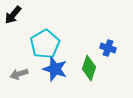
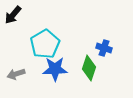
blue cross: moved 4 px left
blue star: rotated 20 degrees counterclockwise
gray arrow: moved 3 px left
